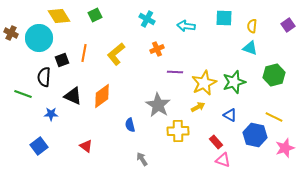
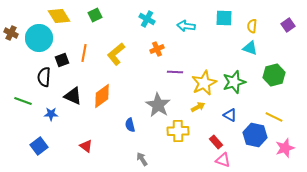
green line: moved 7 px down
